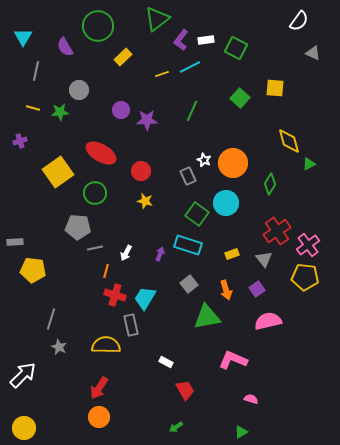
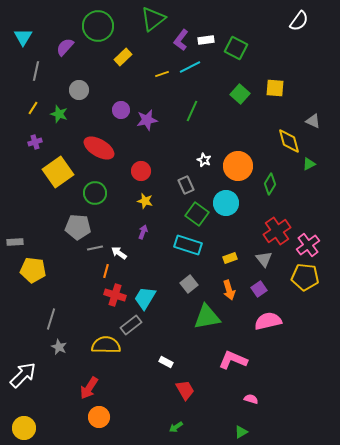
green triangle at (157, 19): moved 4 px left
purple semicircle at (65, 47): rotated 72 degrees clockwise
gray triangle at (313, 53): moved 68 px down
green square at (240, 98): moved 4 px up
yellow line at (33, 108): rotated 72 degrees counterclockwise
green star at (60, 112): moved 1 px left, 2 px down; rotated 24 degrees clockwise
purple star at (147, 120): rotated 10 degrees counterclockwise
purple cross at (20, 141): moved 15 px right, 1 px down
red ellipse at (101, 153): moved 2 px left, 5 px up
orange circle at (233, 163): moved 5 px right, 3 px down
gray rectangle at (188, 176): moved 2 px left, 9 px down
white arrow at (126, 253): moved 7 px left; rotated 98 degrees clockwise
purple arrow at (160, 254): moved 17 px left, 22 px up
yellow rectangle at (232, 254): moved 2 px left, 4 px down
purple square at (257, 289): moved 2 px right
orange arrow at (226, 290): moved 3 px right
gray rectangle at (131, 325): rotated 65 degrees clockwise
red arrow at (99, 388): moved 10 px left
